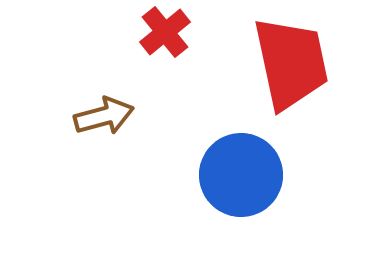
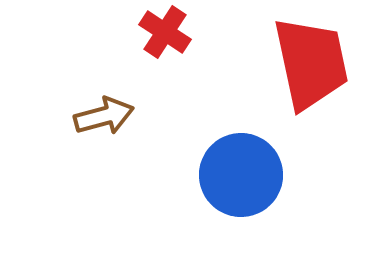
red cross: rotated 18 degrees counterclockwise
red trapezoid: moved 20 px right
